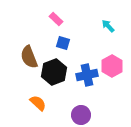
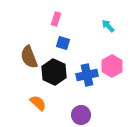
pink rectangle: rotated 64 degrees clockwise
black hexagon: rotated 15 degrees counterclockwise
